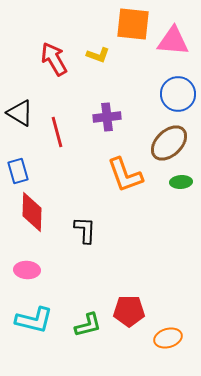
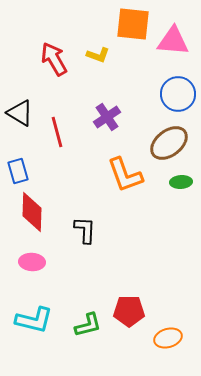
purple cross: rotated 28 degrees counterclockwise
brown ellipse: rotated 6 degrees clockwise
pink ellipse: moved 5 px right, 8 px up
